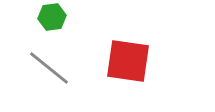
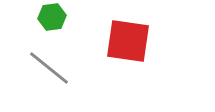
red square: moved 20 px up
